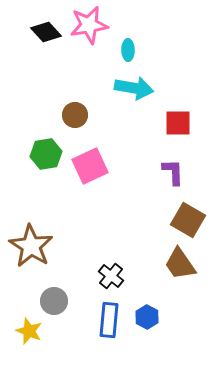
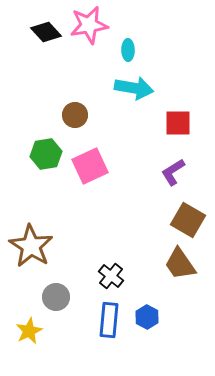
purple L-shape: rotated 120 degrees counterclockwise
gray circle: moved 2 px right, 4 px up
yellow star: rotated 24 degrees clockwise
